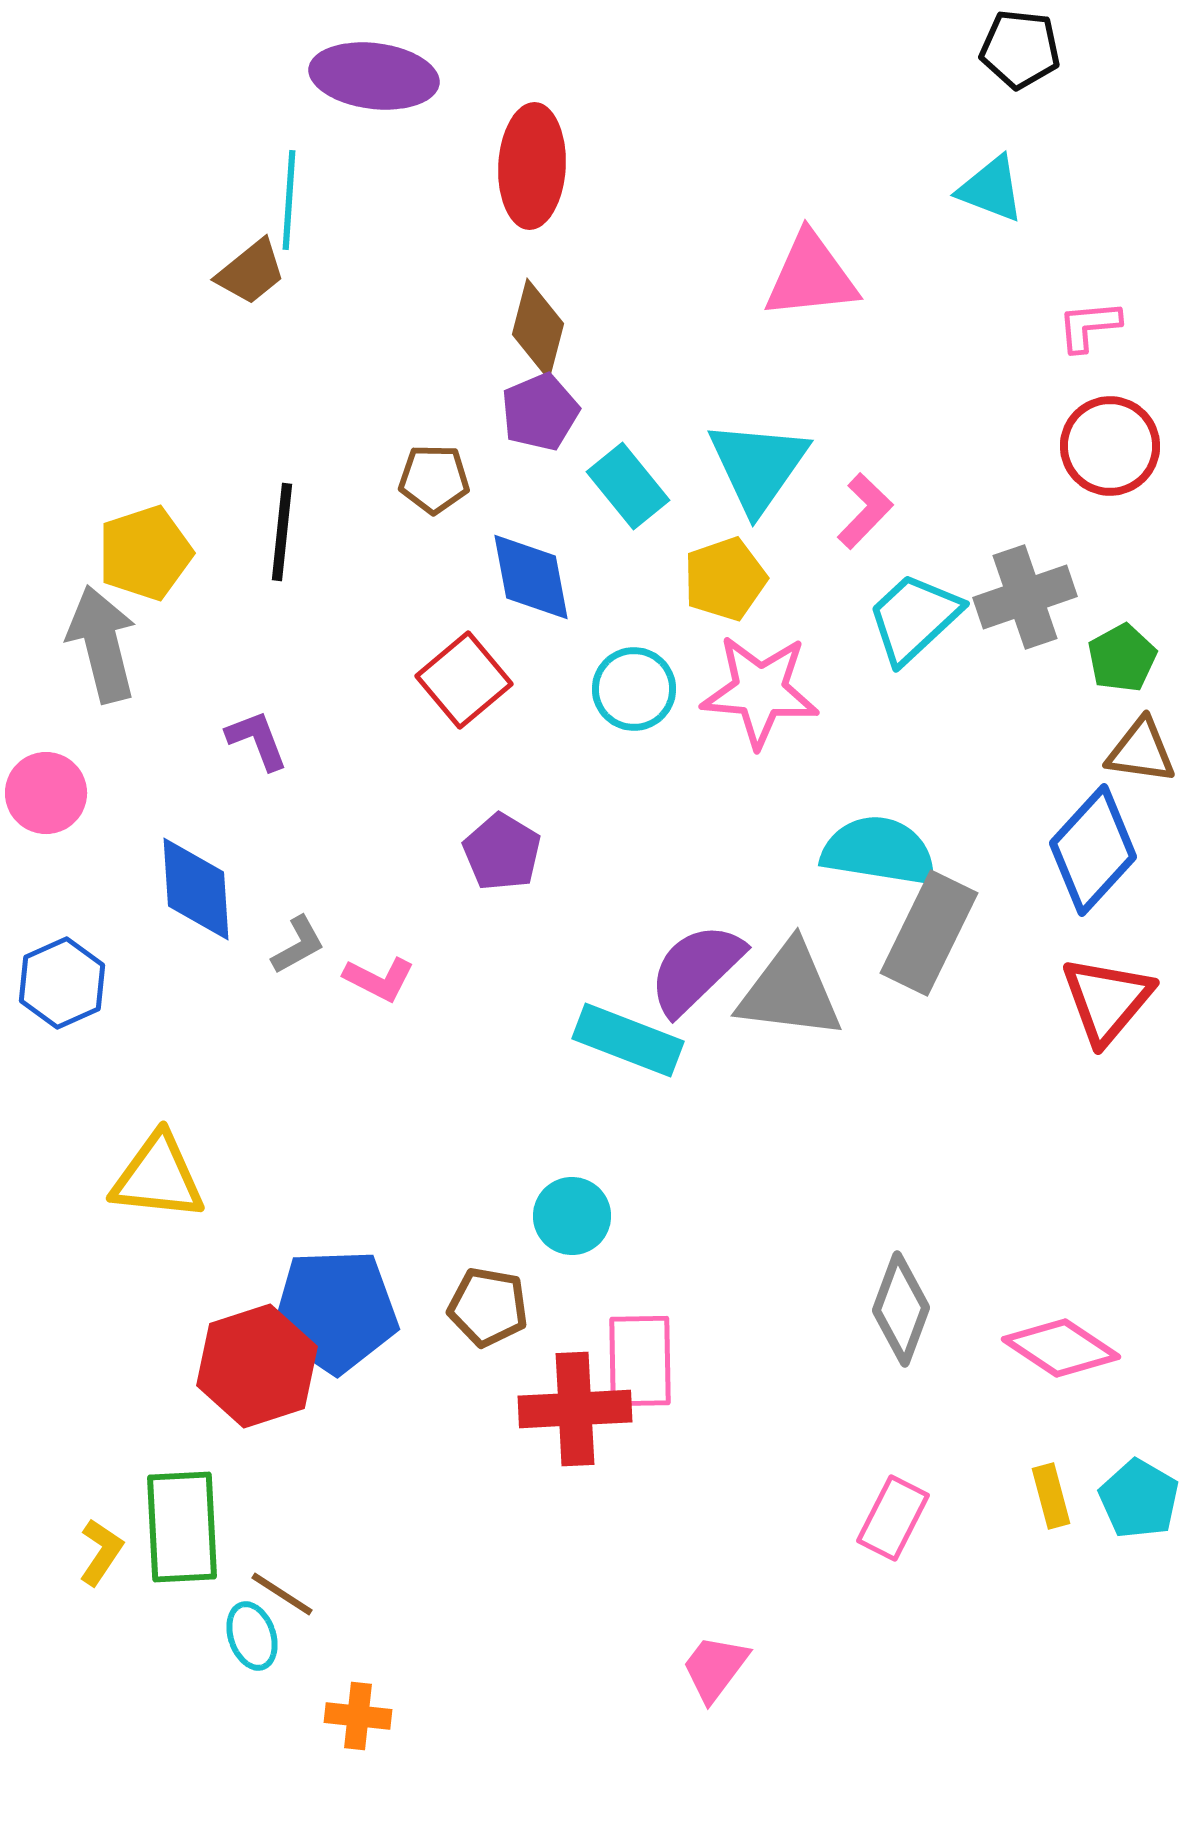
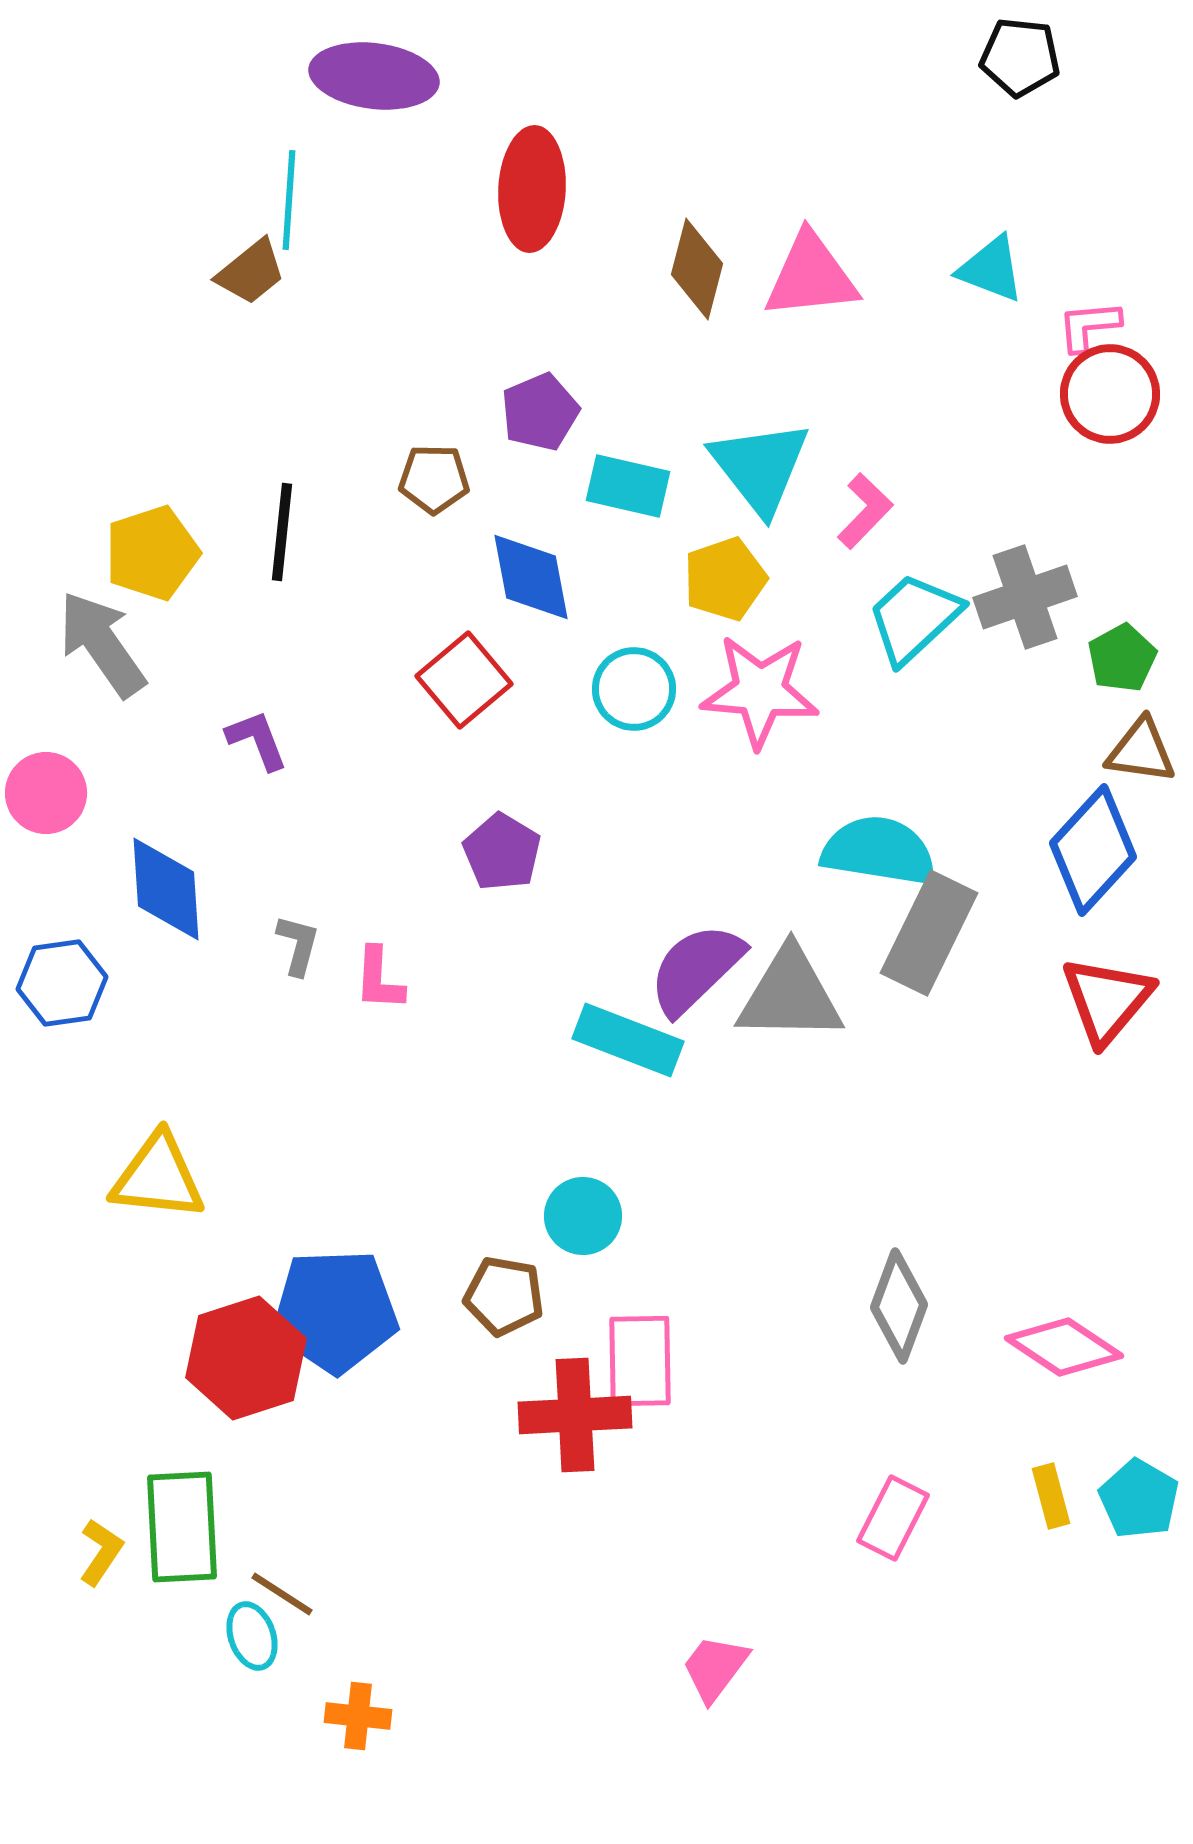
black pentagon at (1020, 49): moved 8 px down
red ellipse at (532, 166): moved 23 px down
cyan triangle at (991, 189): moved 80 px down
brown diamond at (538, 329): moved 159 px right, 60 px up
red circle at (1110, 446): moved 52 px up
cyan triangle at (758, 466): moved 2 px right, 1 px down; rotated 13 degrees counterclockwise
cyan rectangle at (628, 486): rotated 38 degrees counterclockwise
yellow pentagon at (145, 553): moved 7 px right
gray arrow at (102, 644): rotated 21 degrees counterclockwise
blue diamond at (196, 889): moved 30 px left
gray L-shape at (298, 945): rotated 46 degrees counterclockwise
pink L-shape at (379, 979): rotated 66 degrees clockwise
blue hexagon at (62, 983): rotated 16 degrees clockwise
gray triangle at (790, 991): moved 4 px down; rotated 6 degrees counterclockwise
cyan circle at (572, 1216): moved 11 px right
brown pentagon at (488, 1307): moved 16 px right, 11 px up
gray diamond at (901, 1309): moved 2 px left, 3 px up
pink diamond at (1061, 1348): moved 3 px right, 1 px up
red hexagon at (257, 1366): moved 11 px left, 8 px up
red cross at (575, 1409): moved 6 px down
